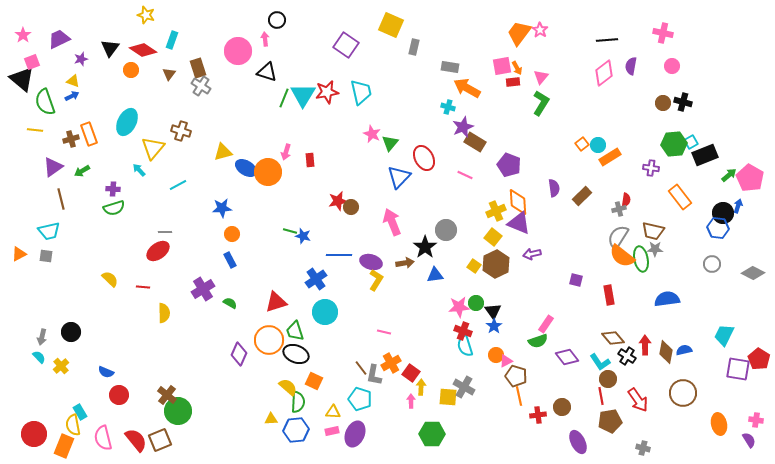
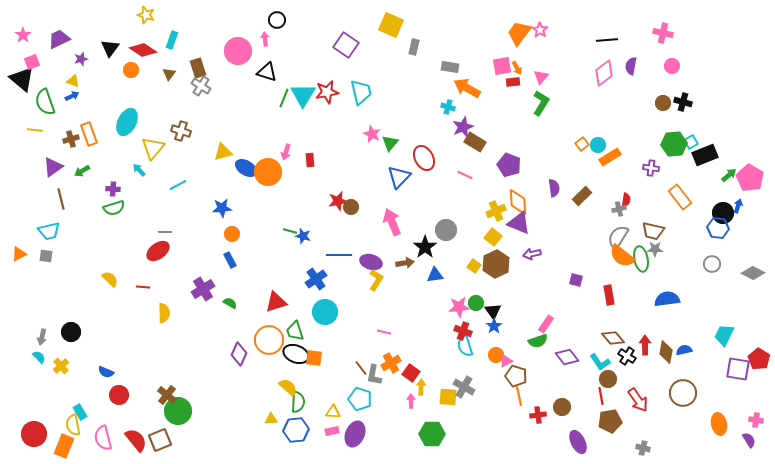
orange square at (314, 381): moved 23 px up; rotated 18 degrees counterclockwise
